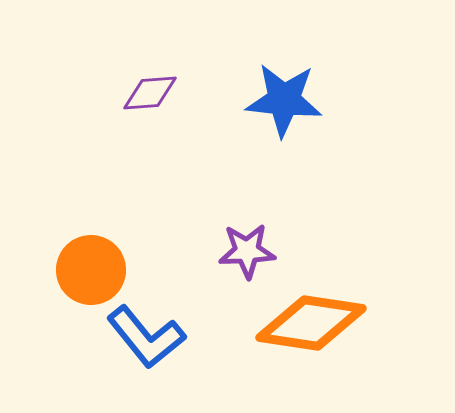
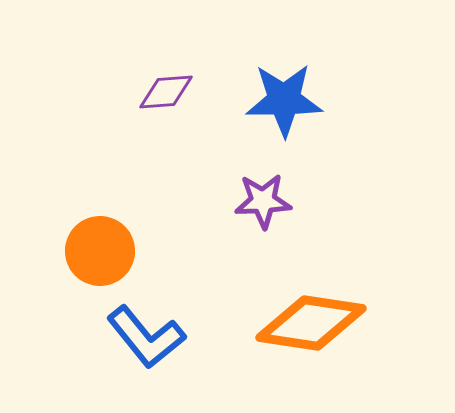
purple diamond: moved 16 px right, 1 px up
blue star: rotated 6 degrees counterclockwise
purple star: moved 16 px right, 50 px up
orange circle: moved 9 px right, 19 px up
